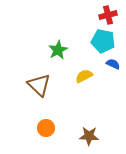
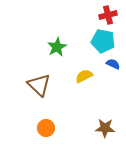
green star: moved 1 px left, 3 px up
brown star: moved 16 px right, 8 px up
